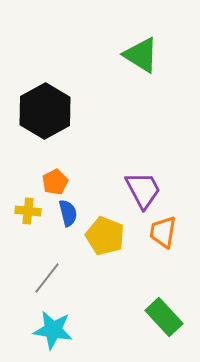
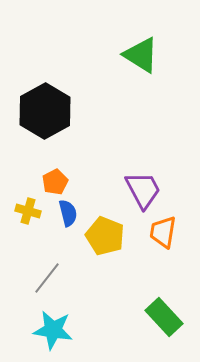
yellow cross: rotated 10 degrees clockwise
